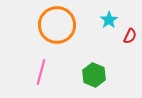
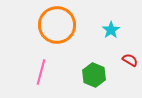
cyan star: moved 2 px right, 10 px down
red semicircle: moved 24 px down; rotated 84 degrees counterclockwise
